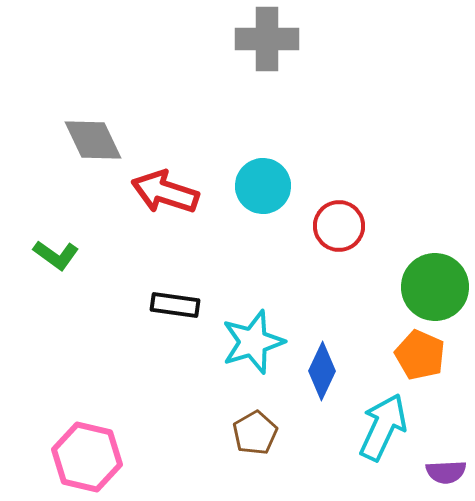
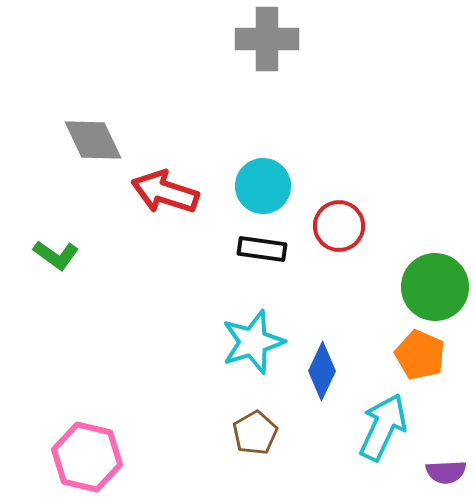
black rectangle: moved 87 px right, 56 px up
